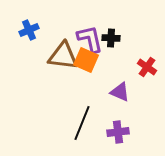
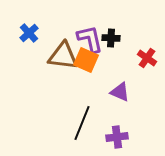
blue cross: moved 3 px down; rotated 18 degrees counterclockwise
red cross: moved 9 px up
purple cross: moved 1 px left, 5 px down
